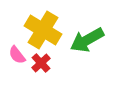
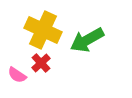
yellow cross: rotated 6 degrees counterclockwise
pink semicircle: moved 20 px down; rotated 18 degrees counterclockwise
